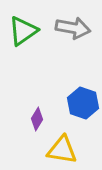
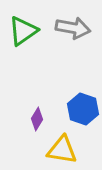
blue hexagon: moved 6 px down
